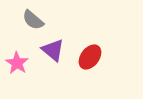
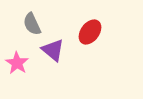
gray semicircle: moved 1 px left, 4 px down; rotated 25 degrees clockwise
red ellipse: moved 25 px up
